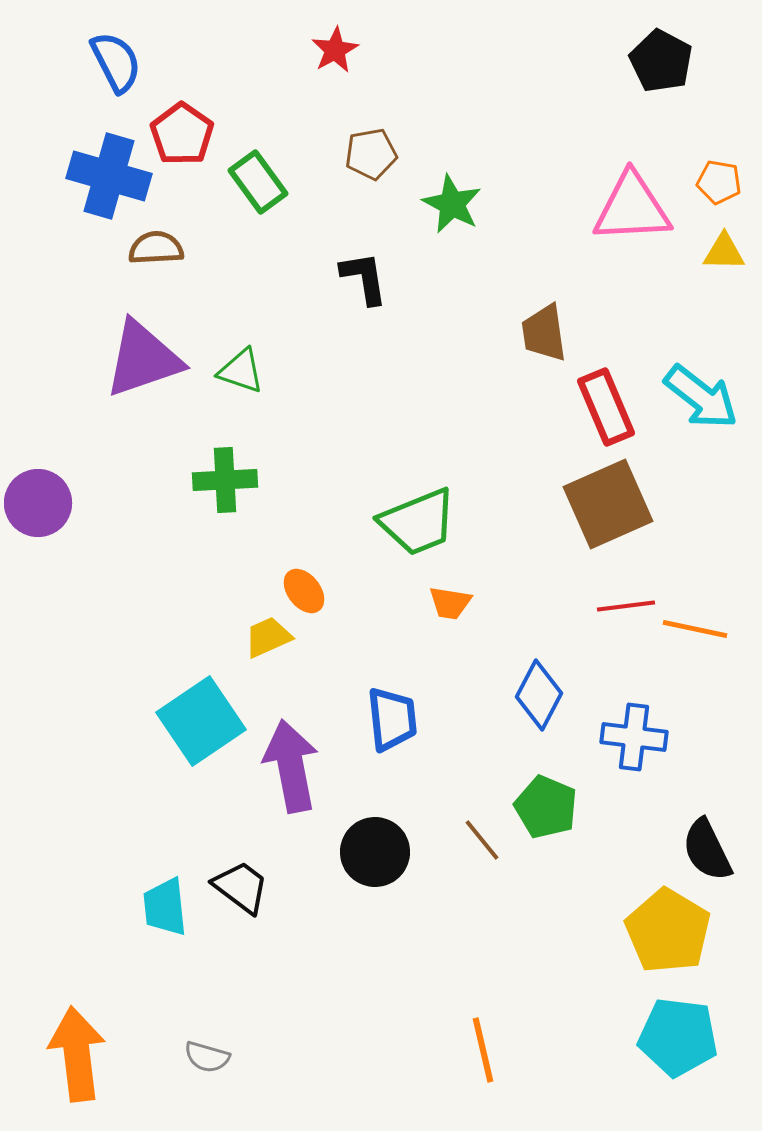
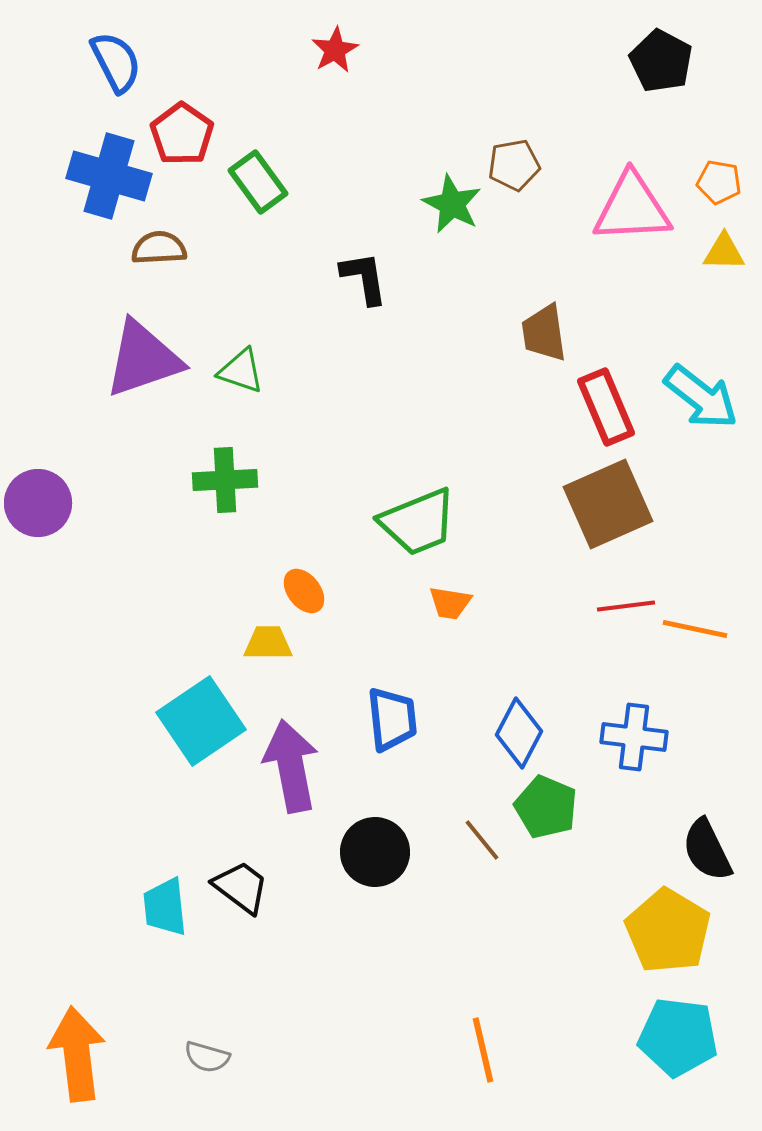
brown pentagon at (371, 154): moved 143 px right, 11 px down
brown semicircle at (156, 248): moved 3 px right
yellow trapezoid at (268, 637): moved 6 px down; rotated 24 degrees clockwise
blue diamond at (539, 695): moved 20 px left, 38 px down
